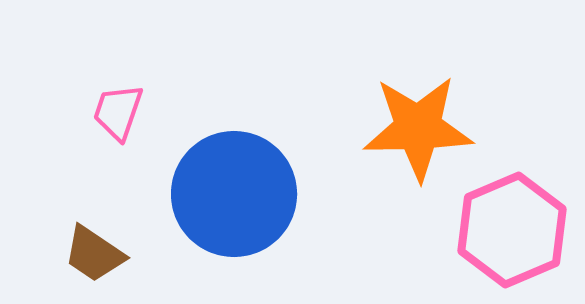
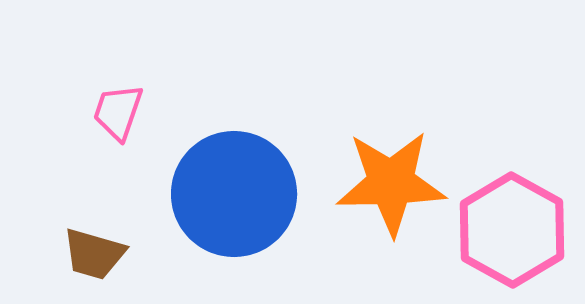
orange star: moved 27 px left, 55 px down
pink hexagon: rotated 8 degrees counterclockwise
brown trapezoid: rotated 18 degrees counterclockwise
